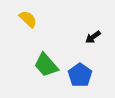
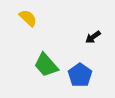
yellow semicircle: moved 1 px up
